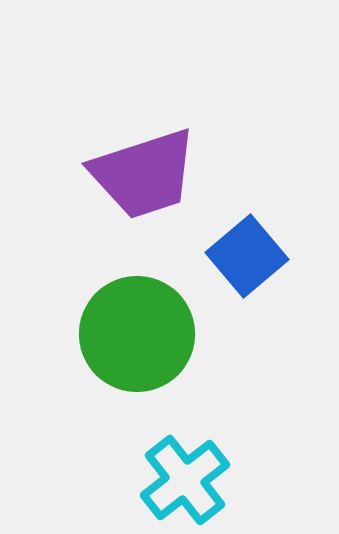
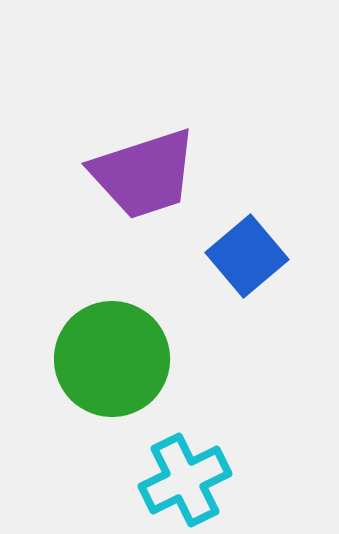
green circle: moved 25 px left, 25 px down
cyan cross: rotated 12 degrees clockwise
